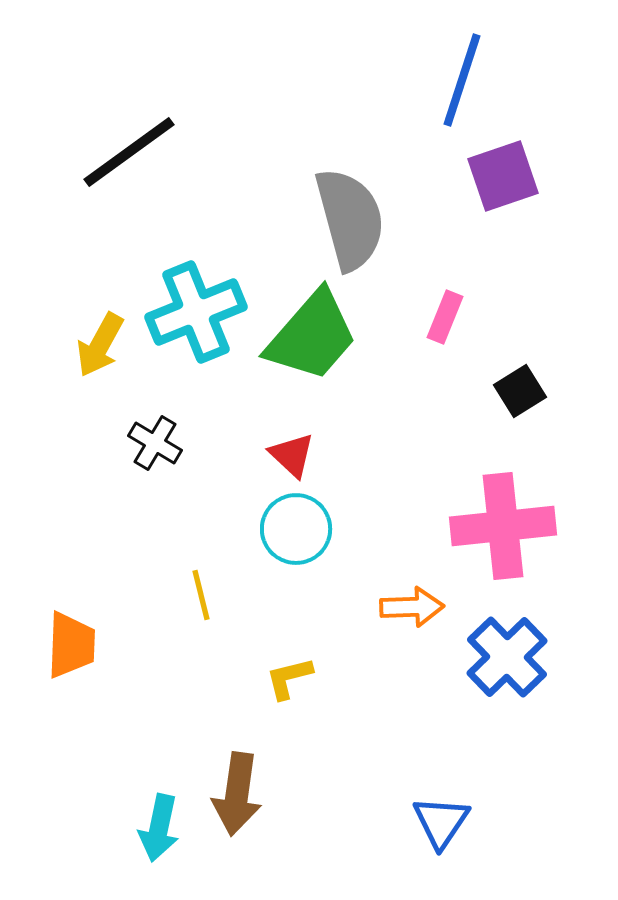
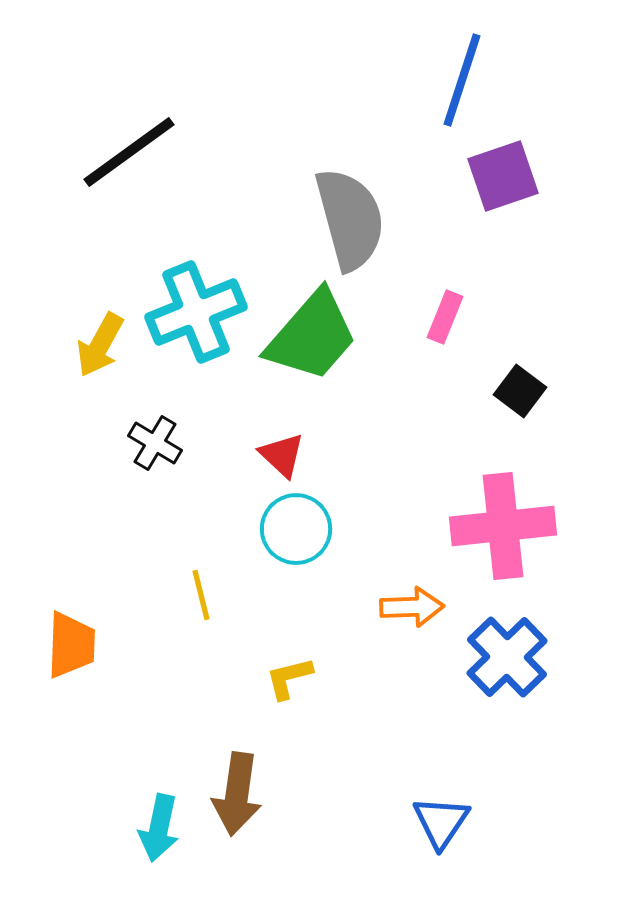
black square: rotated 21 degrees counterclockwise
red triangle: moved 10 px left
